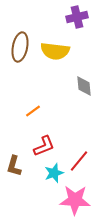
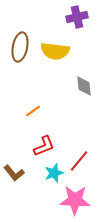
brown L-shape: moved 7 px down; rotated 55 degrees counterclockwise
